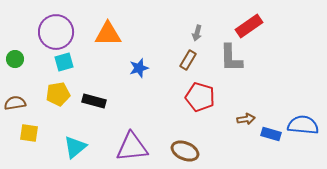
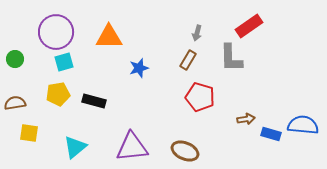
orange triangle: moved 1 px right, 3 px down
